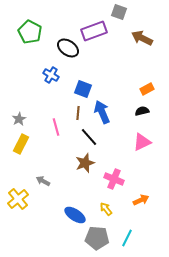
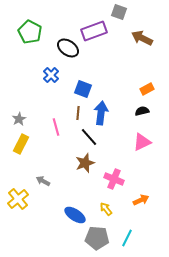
blue cross: rotated 14 degrees clockwise
blue arrow: moved 1 px left, 1 px down; rotated 30 degrees clockwise
